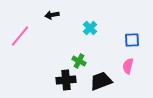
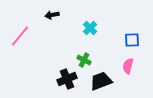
green cross: moved 5 px right, 1 px up
black cross: moved 1 px right, 1 px up; rotated 18 degrees counterclockwise
